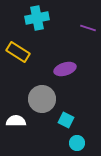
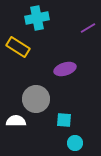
purple line: rotated 49 degrees counterclockwise
yellow rectangle: moved 5 px up
gray circle: moved 6 px left
cyan square: moved 2 px left; rotated 21 degrees counterclockwise
cyan circle: moved 2 px left
